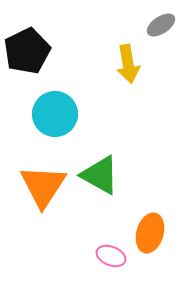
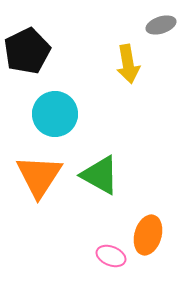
gray ellipse: rotated 16 degrees clockwise
orange triangle: moved 4 px left, 10 px up
orange ellipse: moved 2 px left, 2 px down
